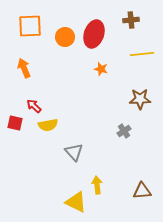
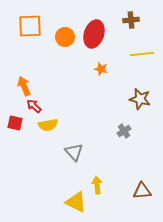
orange arrow: moved 18 px down
brown star: rotated 15 degrees clockwise
